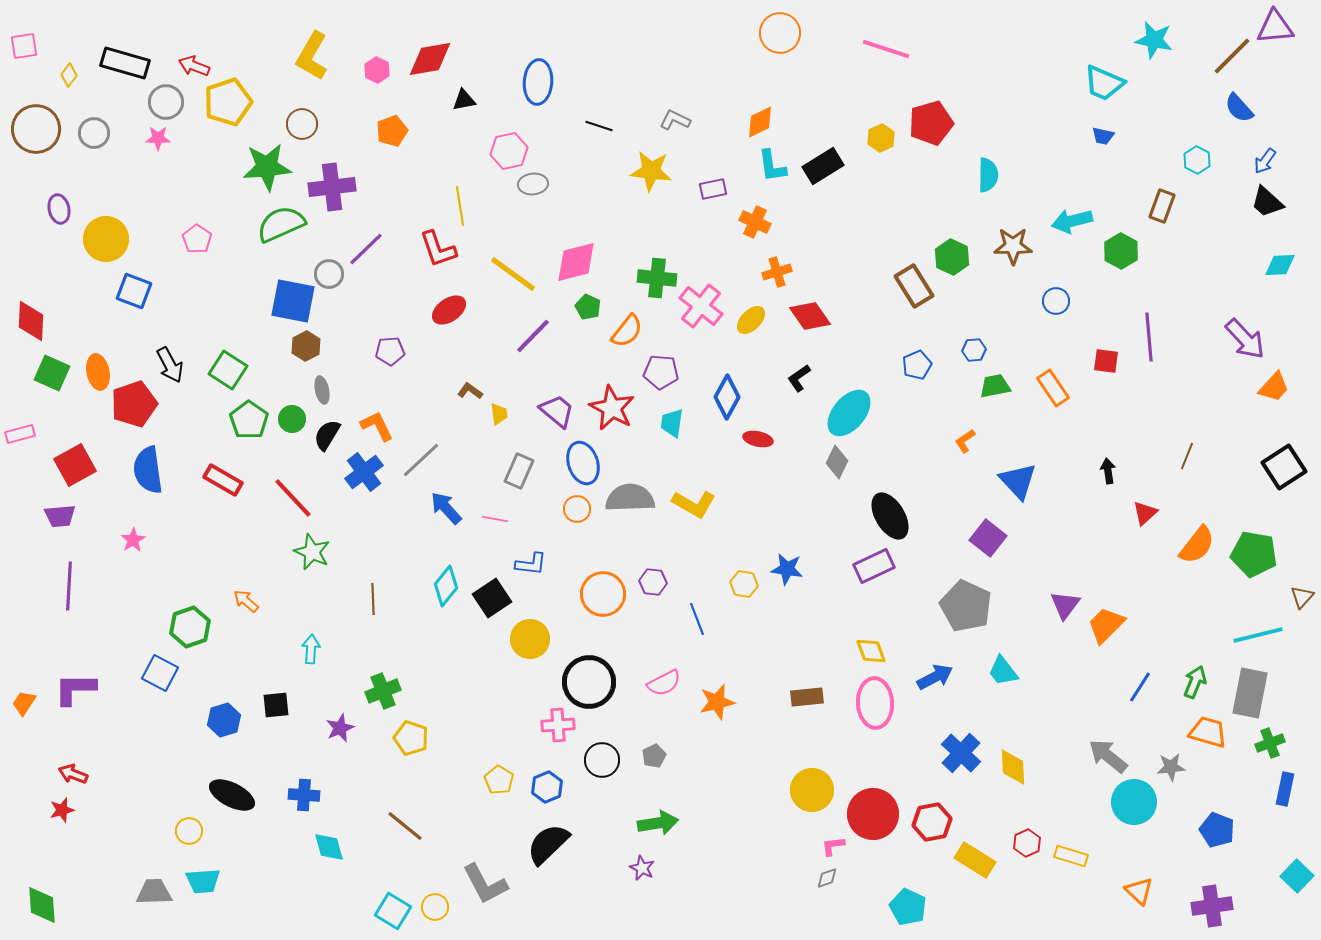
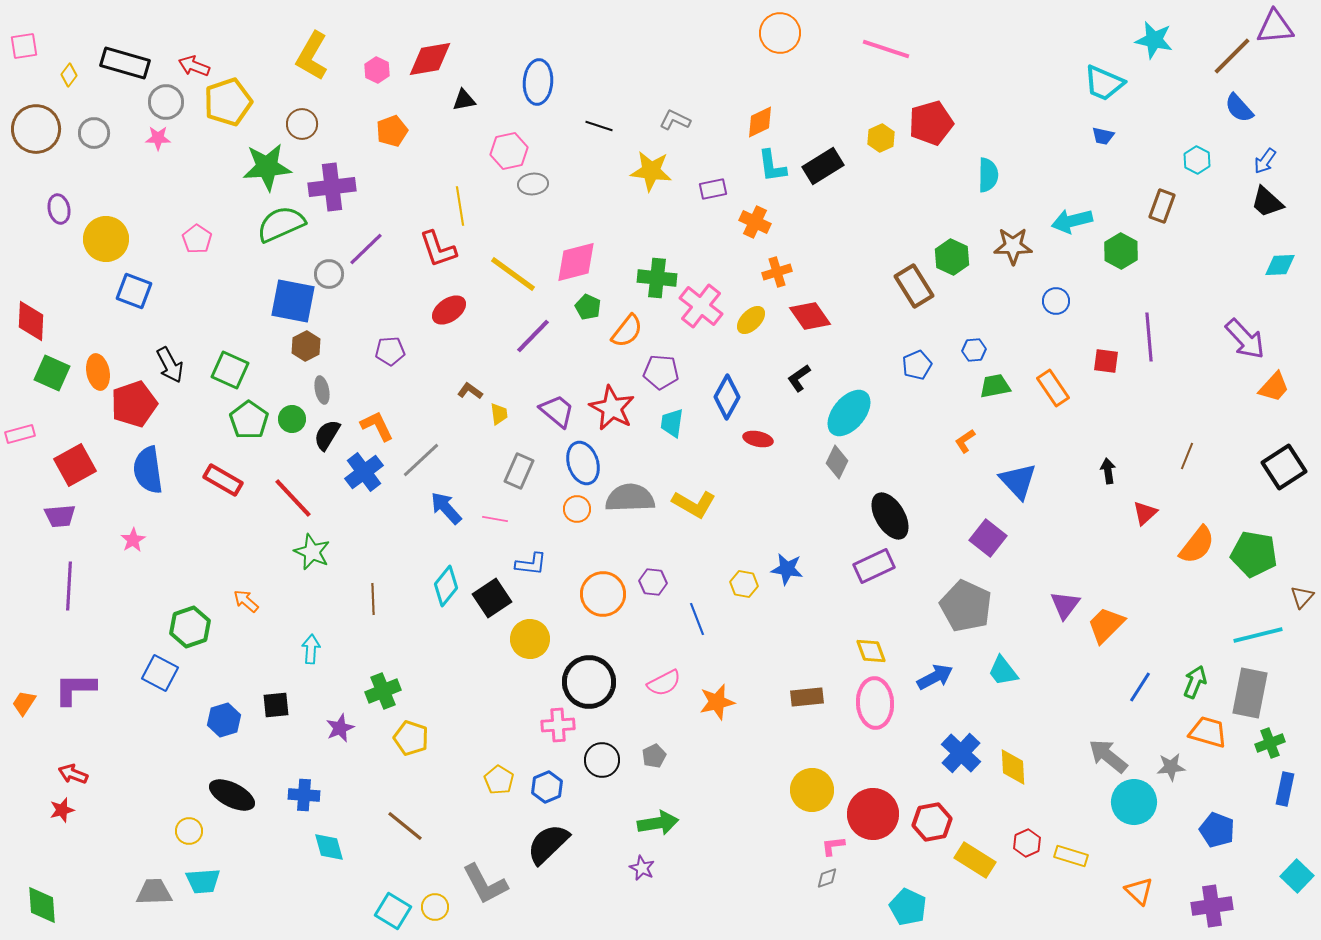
green square at (228, 370): moved 2 px right; rotated 9 degrees counterclockwise
